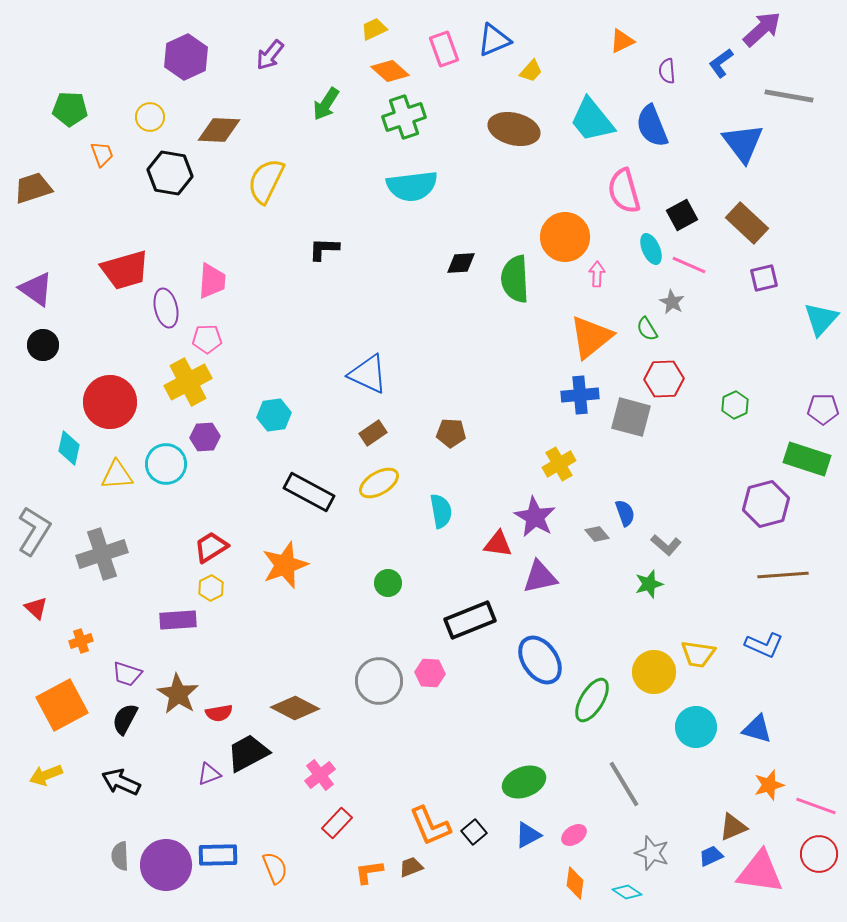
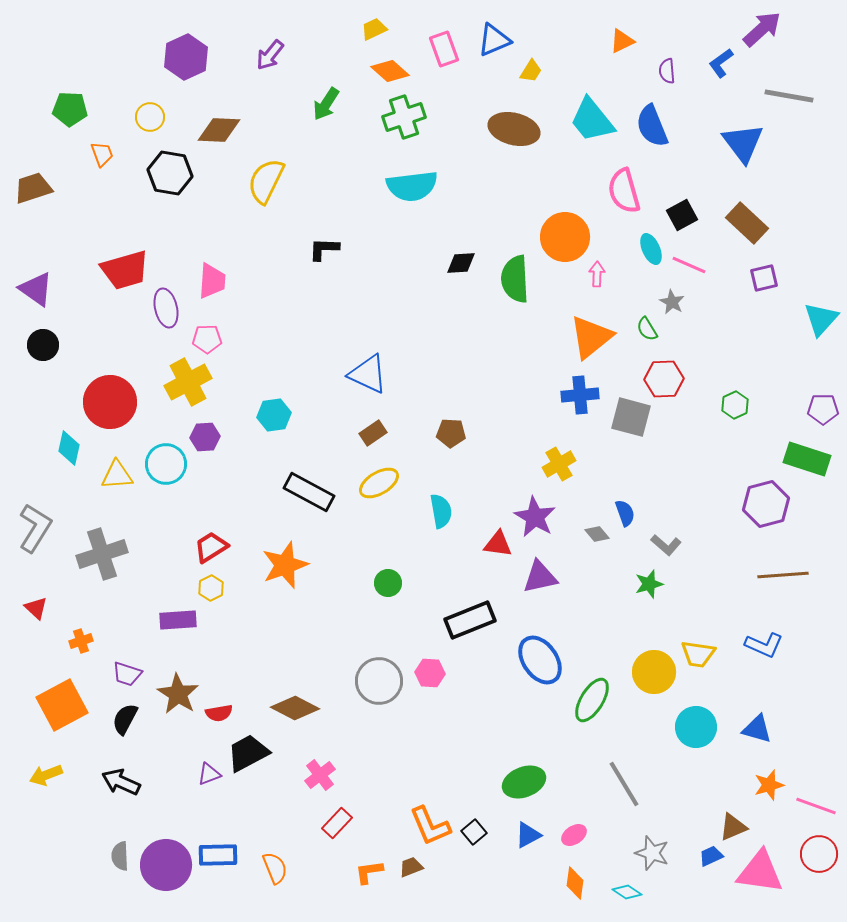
yellow trapezoid at (531, 71): rotated 10 degrees counterclockwise
gray L-shape at (34, 531): moved 1 px right, 3 px up
